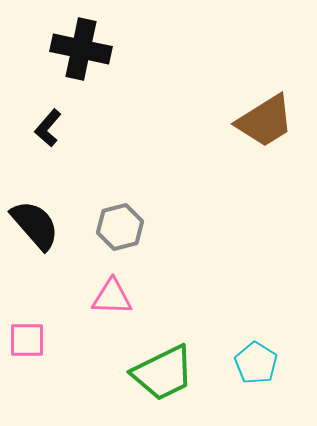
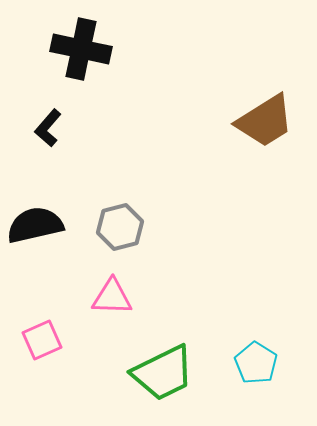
black semicircle: rotated 62 degrees counterclockwise
pink square: moved 15 px right; rotated 24 degrees counterclockwise
